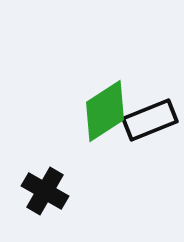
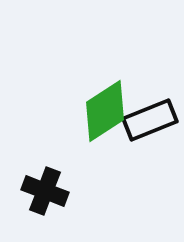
black cross: rotated 9 degrees counterclockwise
